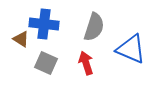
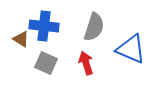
blue cross: moved 2 px down
